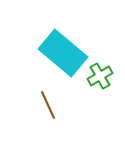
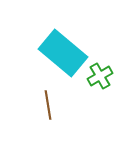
brown line: rotated 16 degrees clockwise
